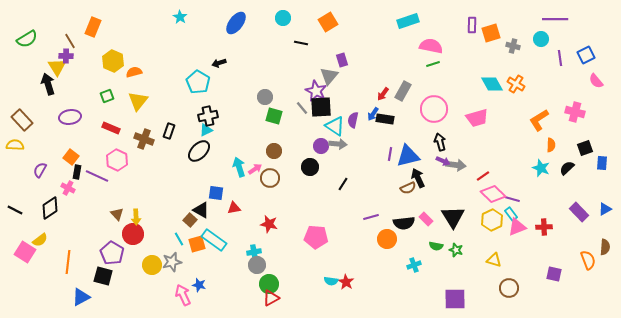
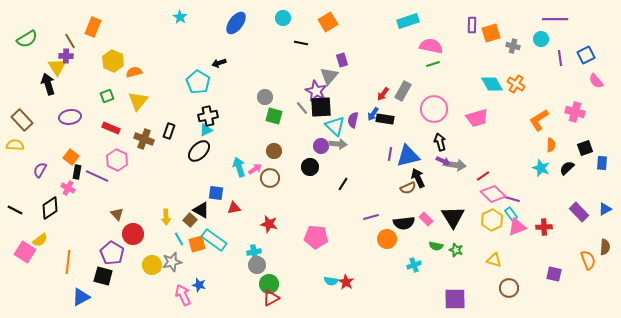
cyan triangle at (335, 126): rotated 10 degrees clockwise
yellow arrow at (136, 217): moved 30 px right
